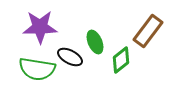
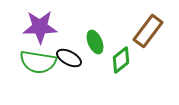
black ellipse: moved 1 px left, 1 px down
green semicircle: moved 1 px right, 7 px up
